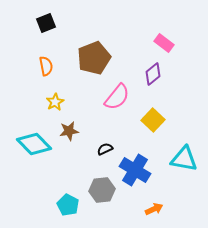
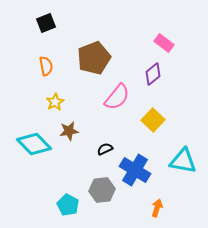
cyan triangle: moved 1 px left, 2 px down
orange arrow: moved 3 px right, 1 px up; rotated 48 degrees counterclockwise
